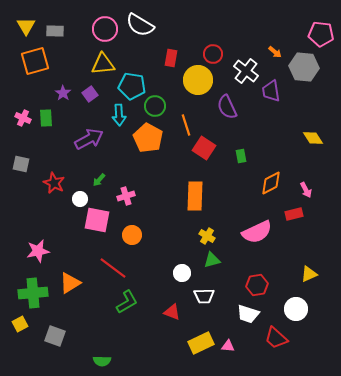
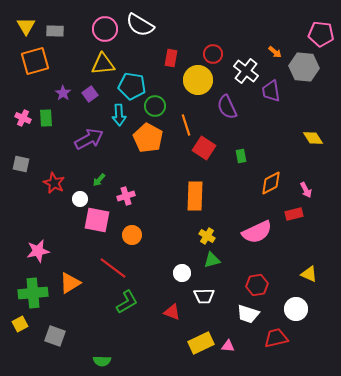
yellow triangle at (309, 274): rotated 48 degrees clockwise
red trapezoid at (276, 338): rotated 125 degrees clockwise
